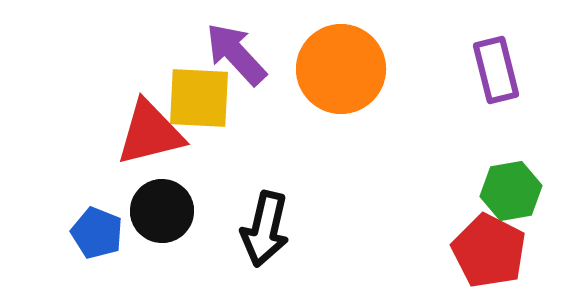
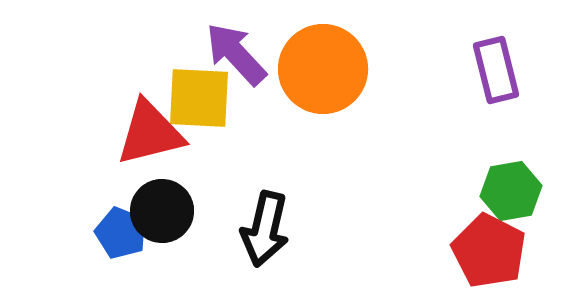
orange circle: moved 18 px left
blue pentagon: moved 24 px right
